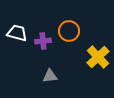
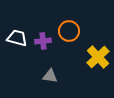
white trapezoid: moved 5 px down
gray triangle: rotated 14 degrees clockwise
